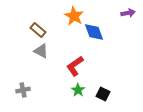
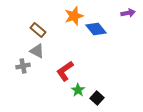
orange star: rotated 24 degrees clockwise
blue diamond: moved 2 px right, 3 px up; rotated 20 degrees counterclockwise
gray triangle: moved 4 px left
red L-shape: moved 10 px left, 5 px down
gray cross: moved 24 px up
black square: moved 6 px left, 4 px down; rotated 16 degrees clockwise
